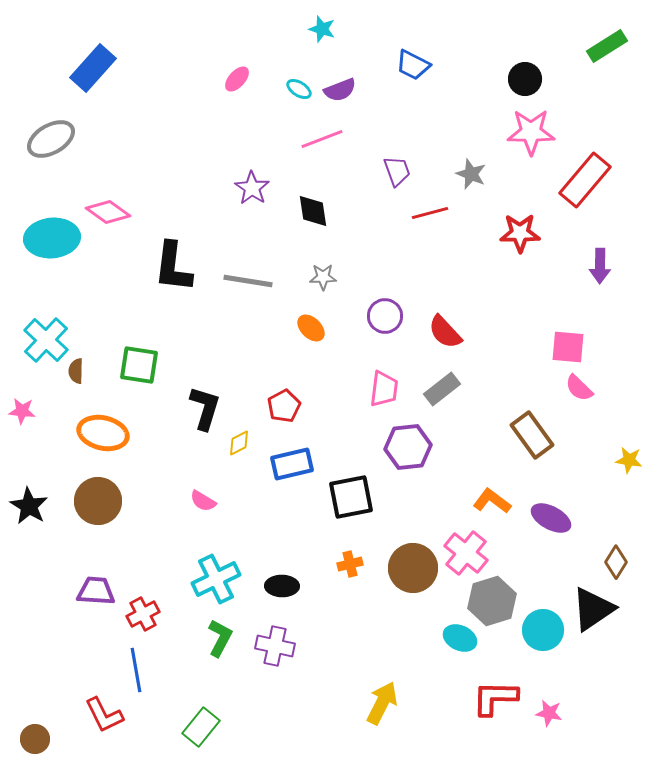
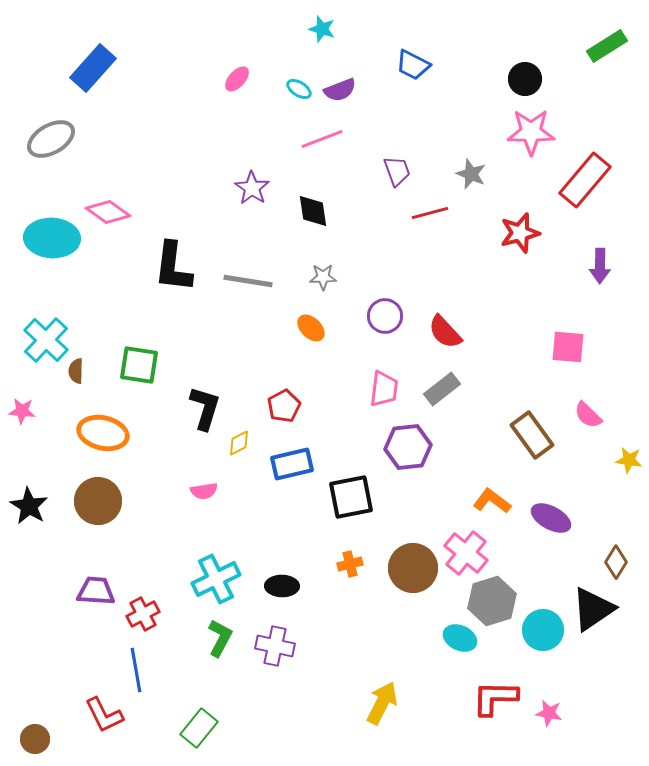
red star at (520, 233): rotated 15 degrees counterclockwise
cyan ellipse at (52, 238): rotated 8 degrees clockwise
pink semicircle at (579, 388): moved 9 px right, 27 px down
pink semicircle at (203, 501): moved 1 px right, 10 px up; rotated 40 degrees counterclockwise
green rectangle at (201, 727): moved 2 px left, 1 px down
